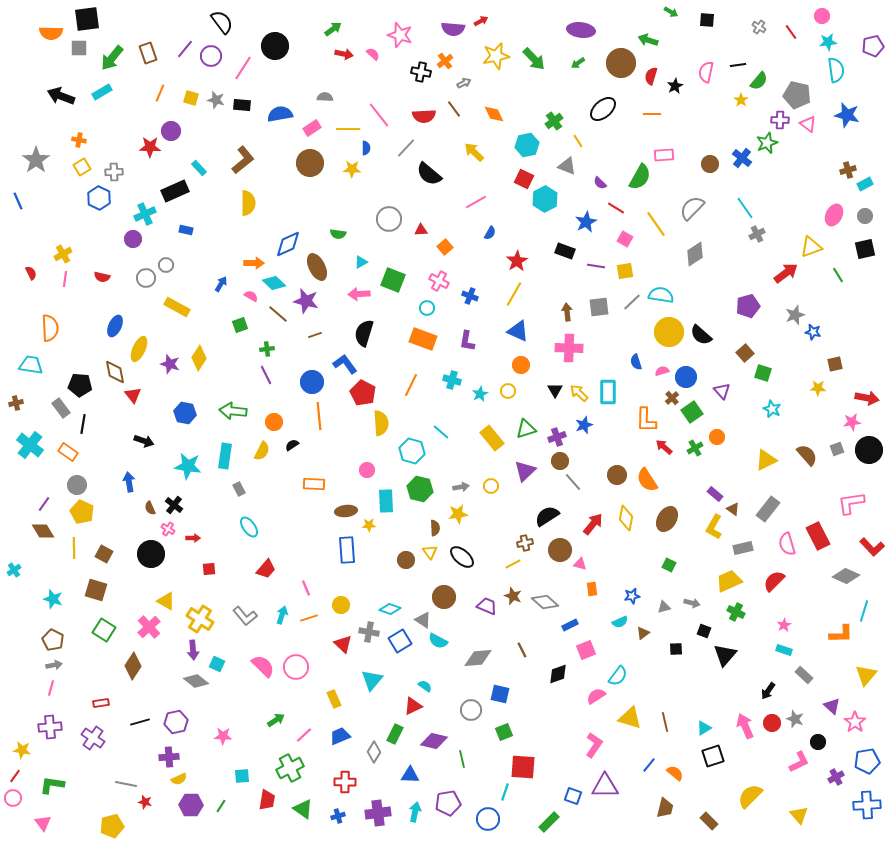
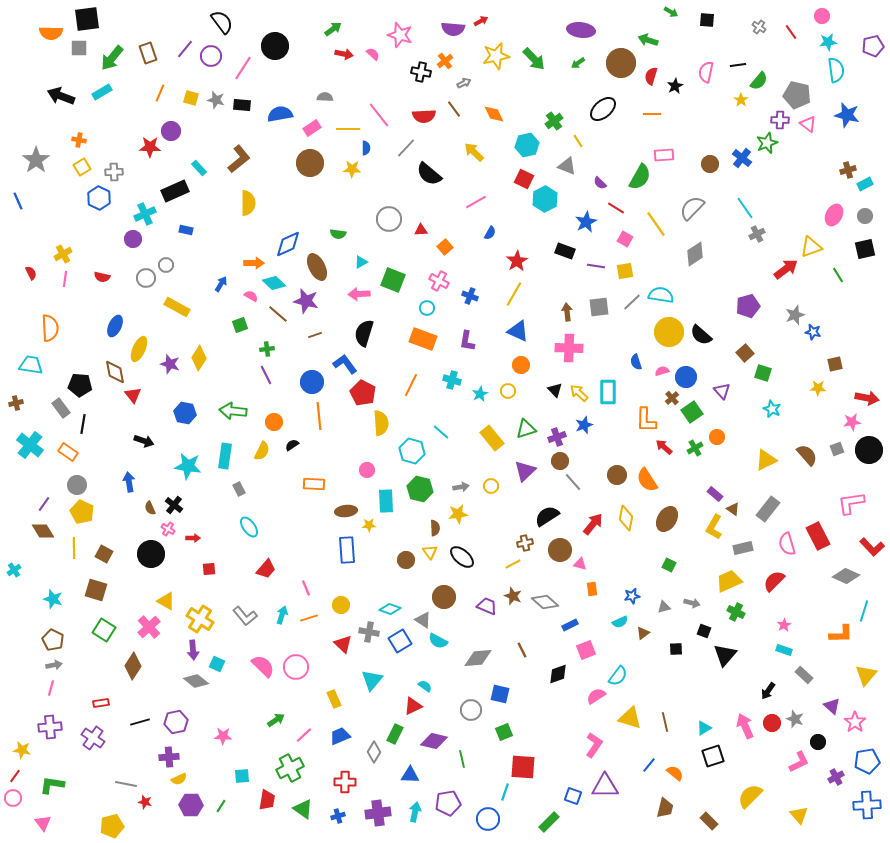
brown L-shape at (243, 160): moved 4 px left, 1 px up
red arrow at (786, 273): moved 4 px up
black triangle at (555, 390): rotated 14 degrees counterclockwise
